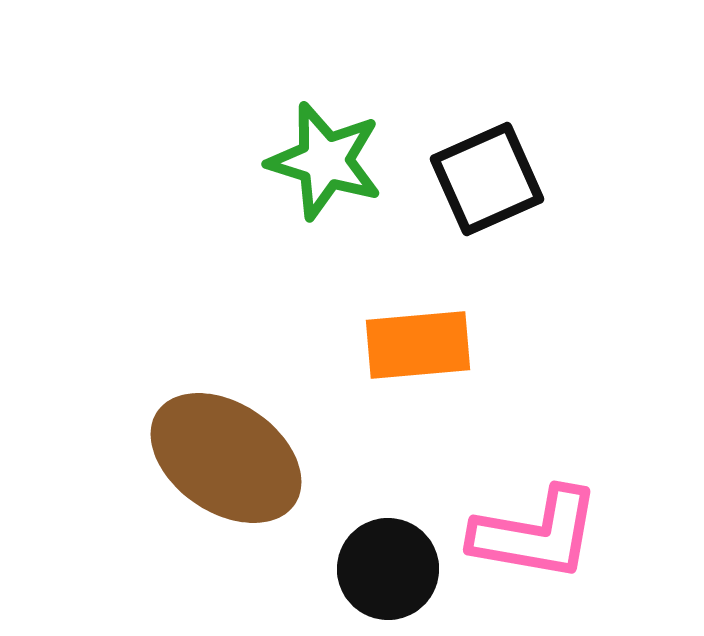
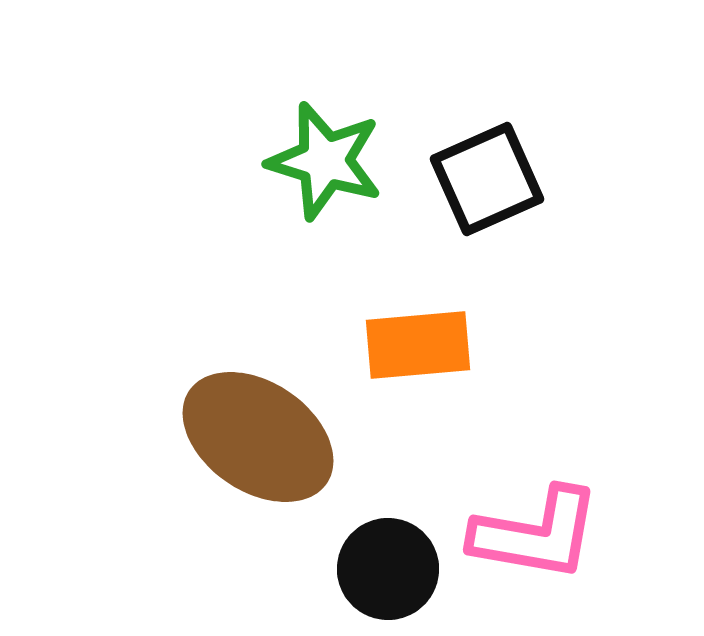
brown ellipse: moved 32 px right, 21 px up
